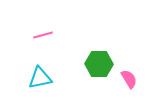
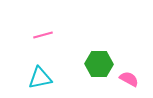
pink semicircle: rotated 30 degrees counterclockwise
